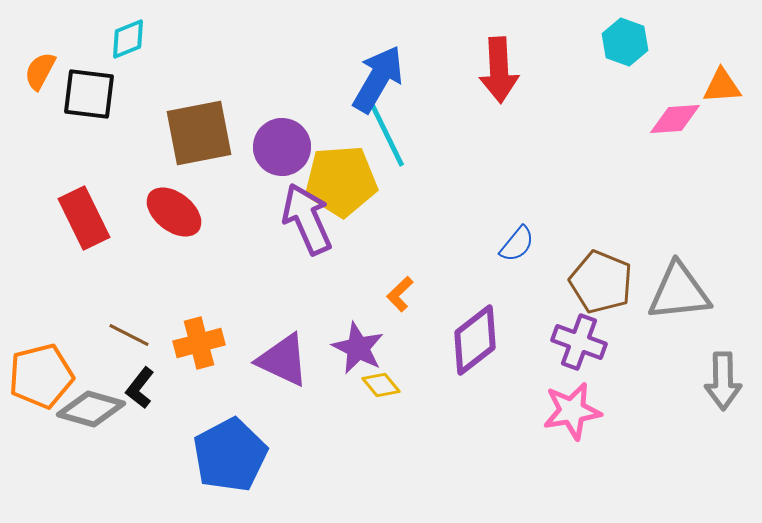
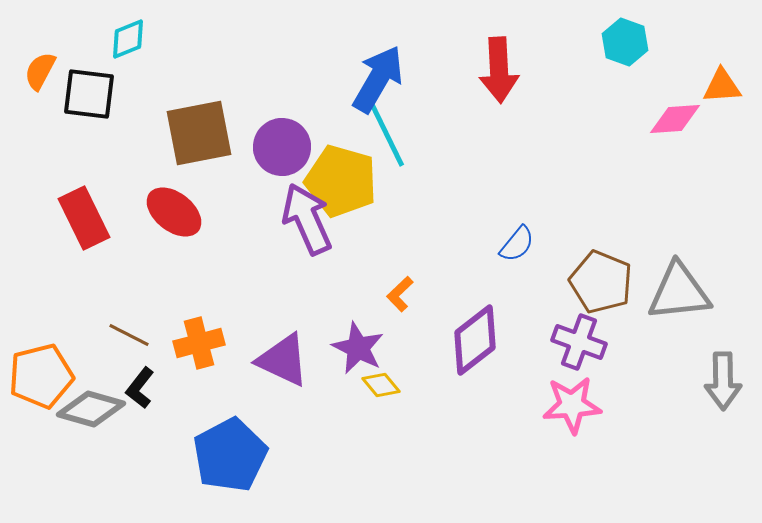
yellow pentagon: rotated 20 degrees clockwise
pink star: moved 6 px up; rotated 6 degrees clockwise
